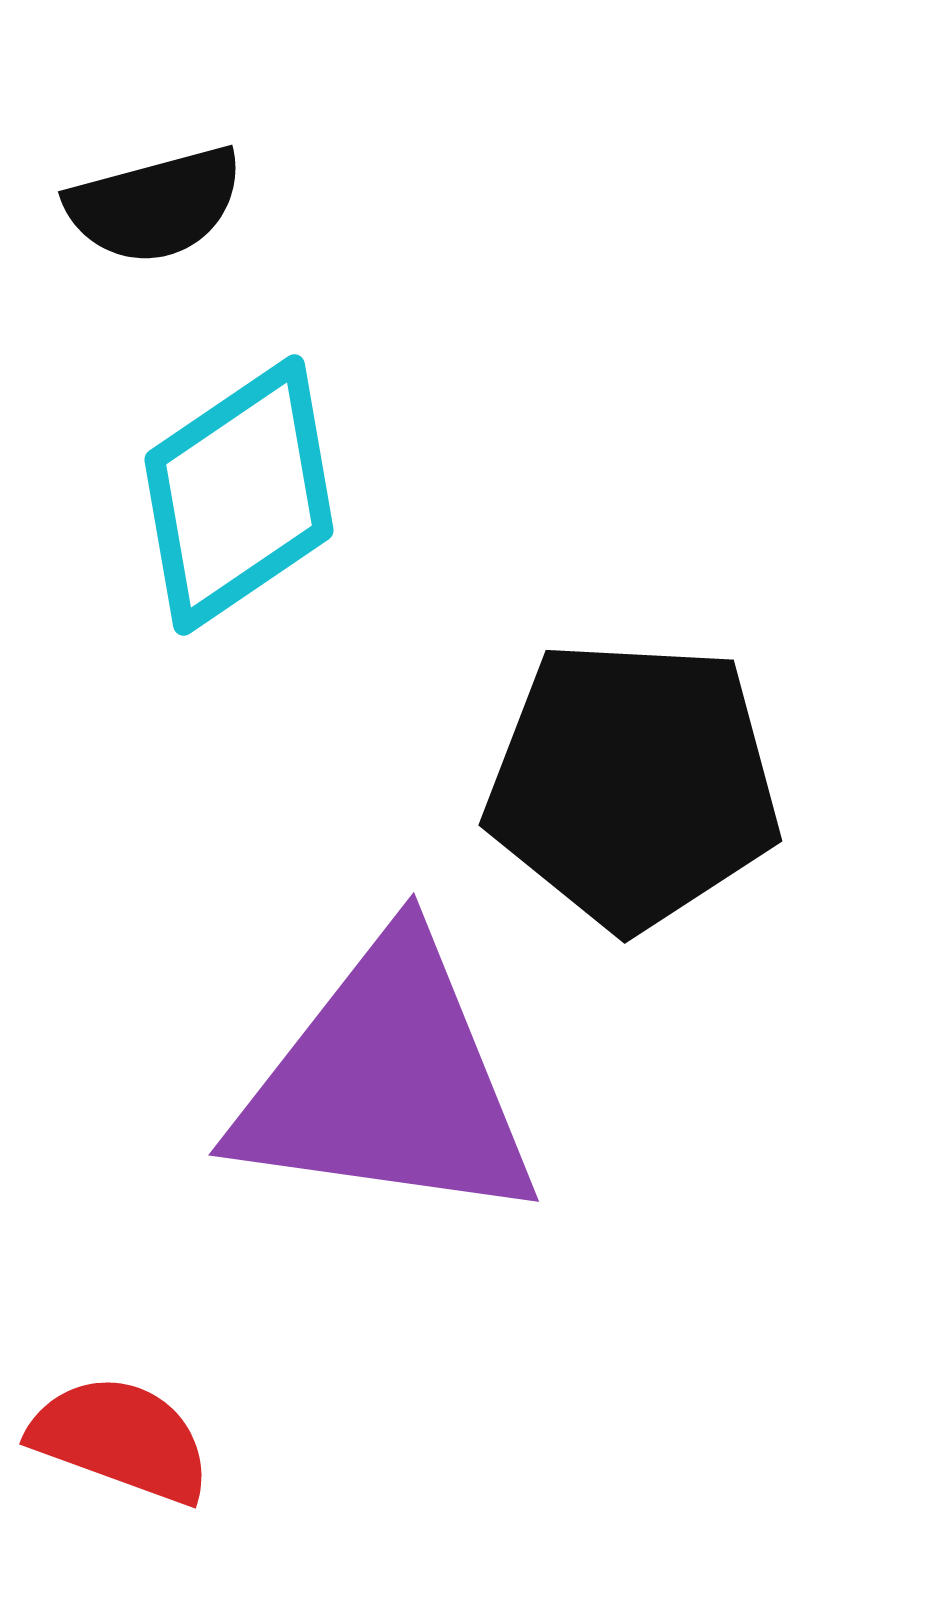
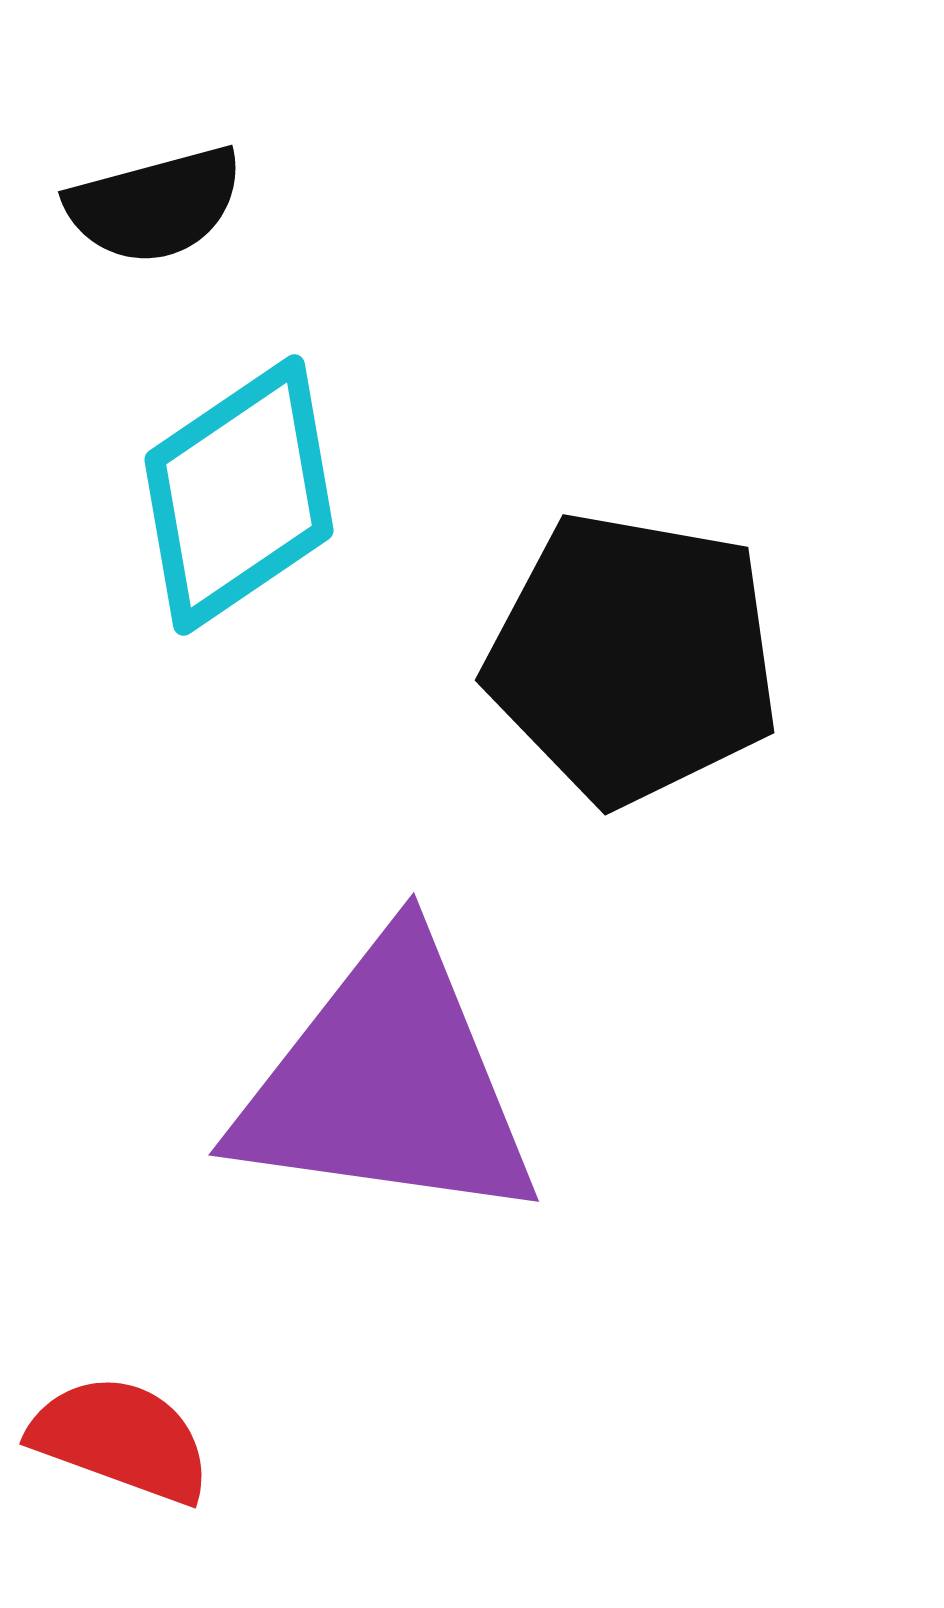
black pentagon: moved 126 px up; rotated 7 degrees clockwise
